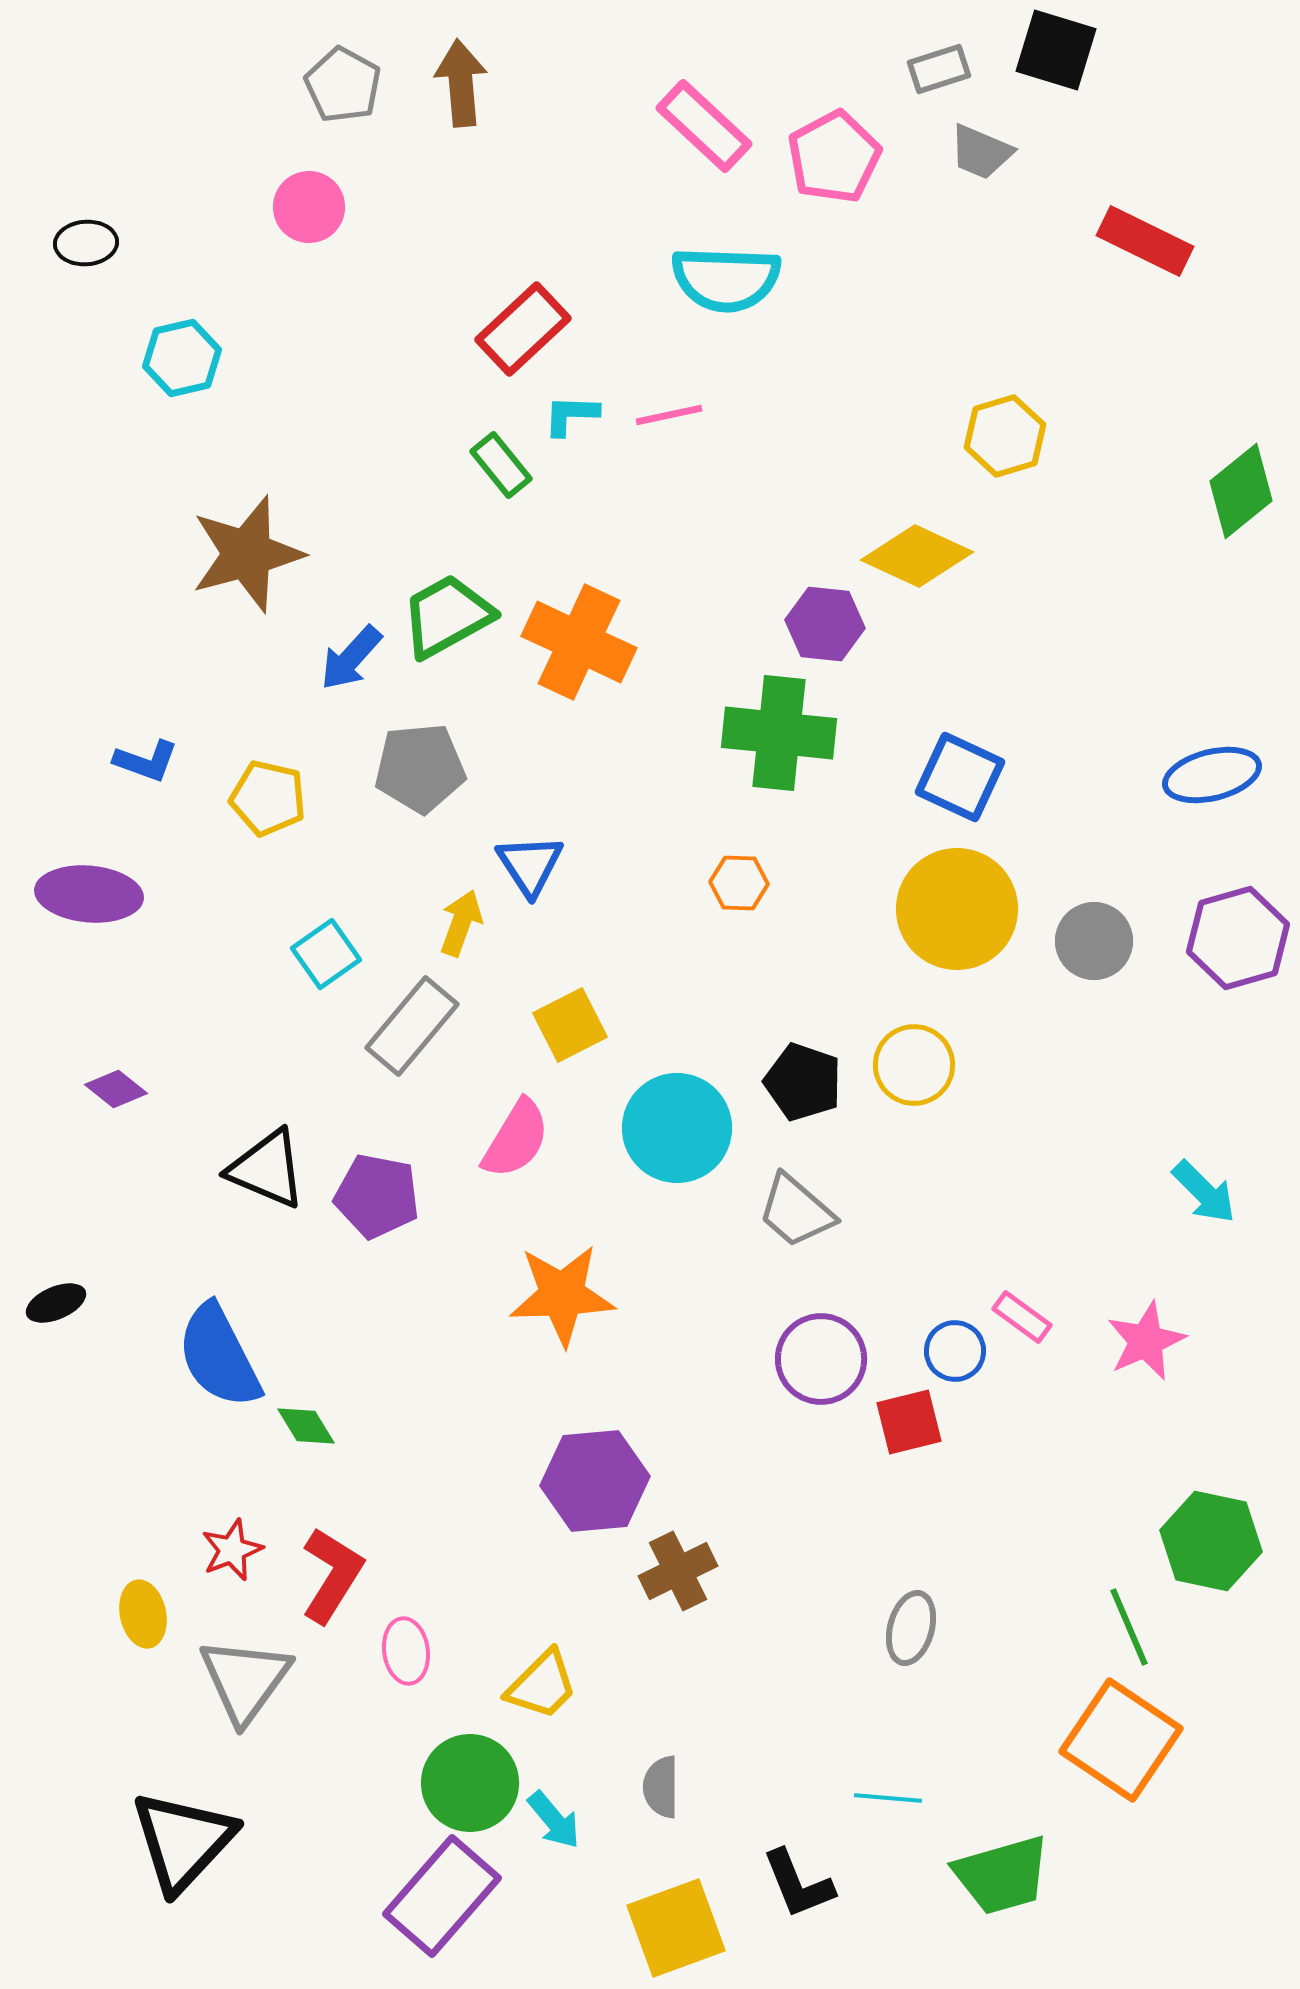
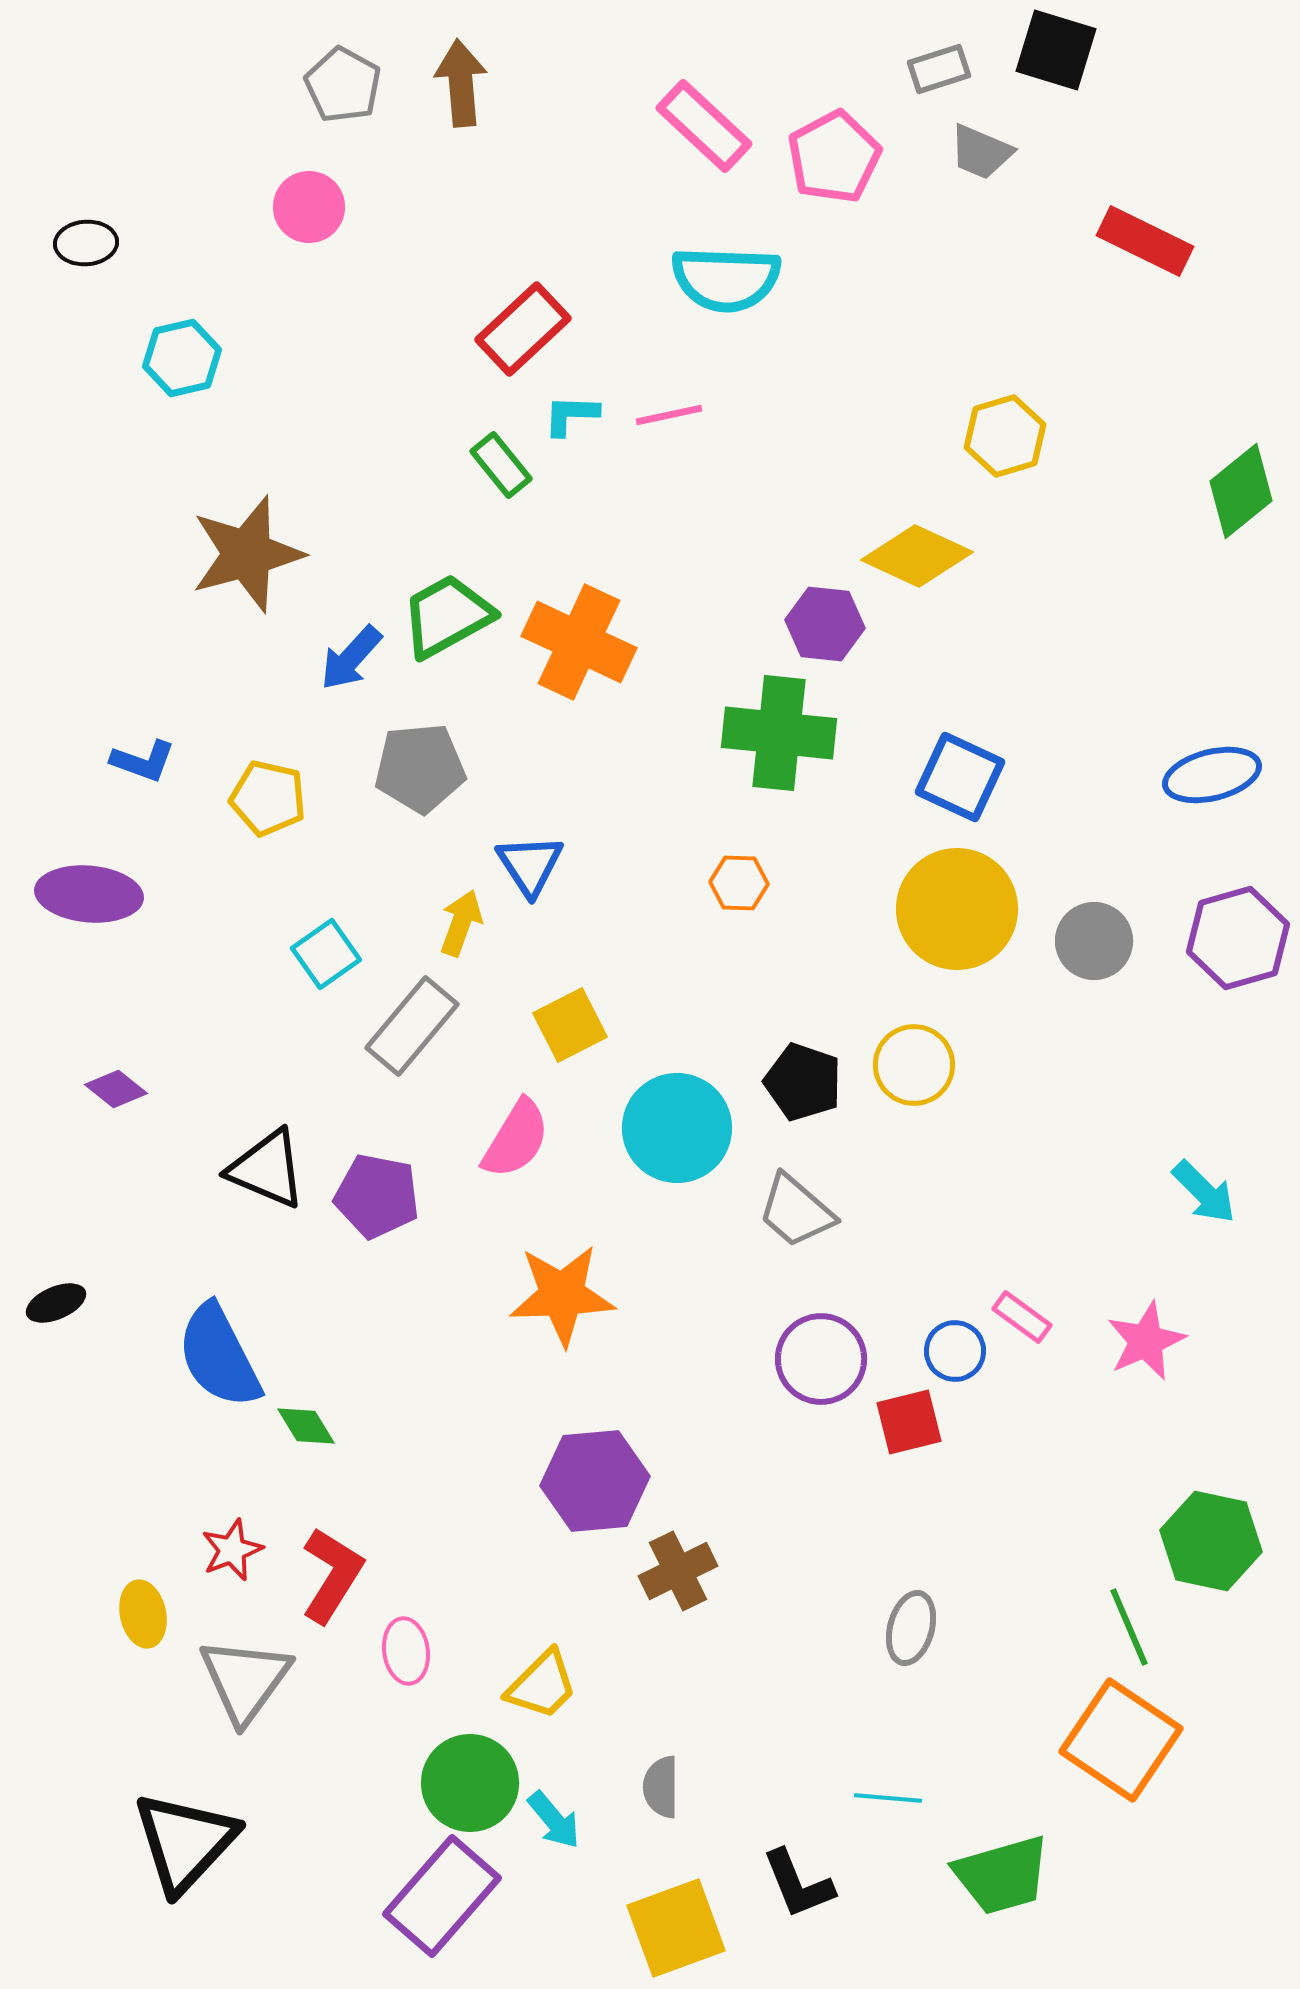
blue L-shape at (146, 761): moved 3 px left
black triangle at (183, 1841): moved 2 px right, 1 px down
